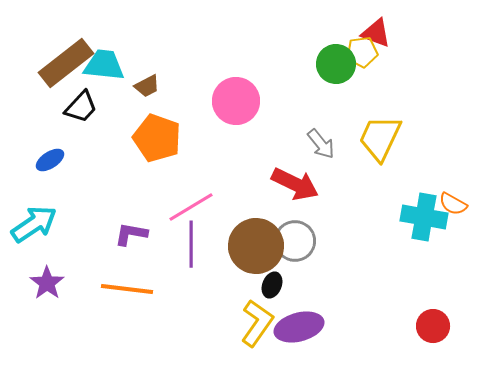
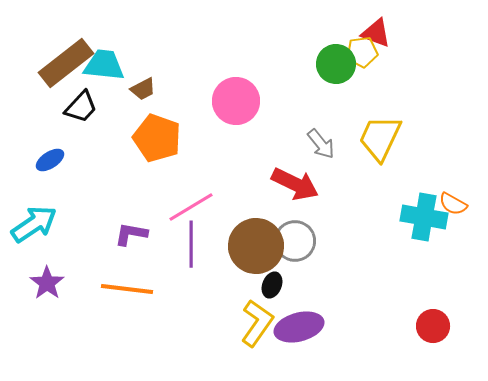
brown trapezoid: moved 4 px left, 3 px down
